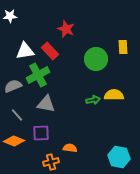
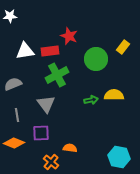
red star: moved 3 px right, 7 px down
yellow rectangle: rotated 40 degrees clockwise
red rectangle: rotated 54 degrees counterclockwise
green cross: moved 19 px right
gray semicircle: moved 2 px up
green arrow: moved 2 px left
gray triangle: rotated 42 degrees clockwise
gray line: rotated 32 degrees clockwise
orange diamond: moved 2 px down
orange cross: rotated 35 degrees counterclockwise
